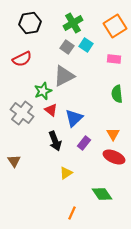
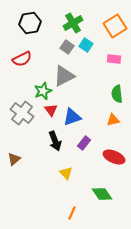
red triangle: rotated 16 degrees clockwise
blue triangle: moved 2 px left, 1 px up; rotated 24 degrees clockwise
orange triangle: moved 14 px up; rotated 48 degrees clockwise
brown triangle: moved 2 px up; rotated 24 degrees clockwise
yellow triangle: rotated 40 degrees counterclockwise
